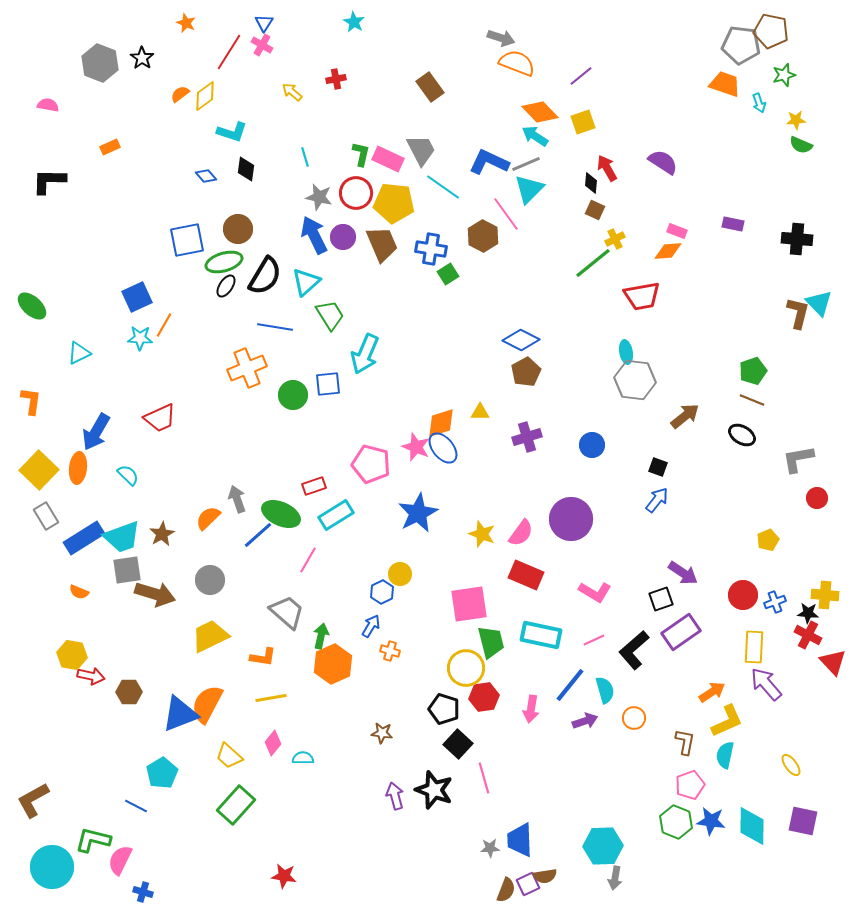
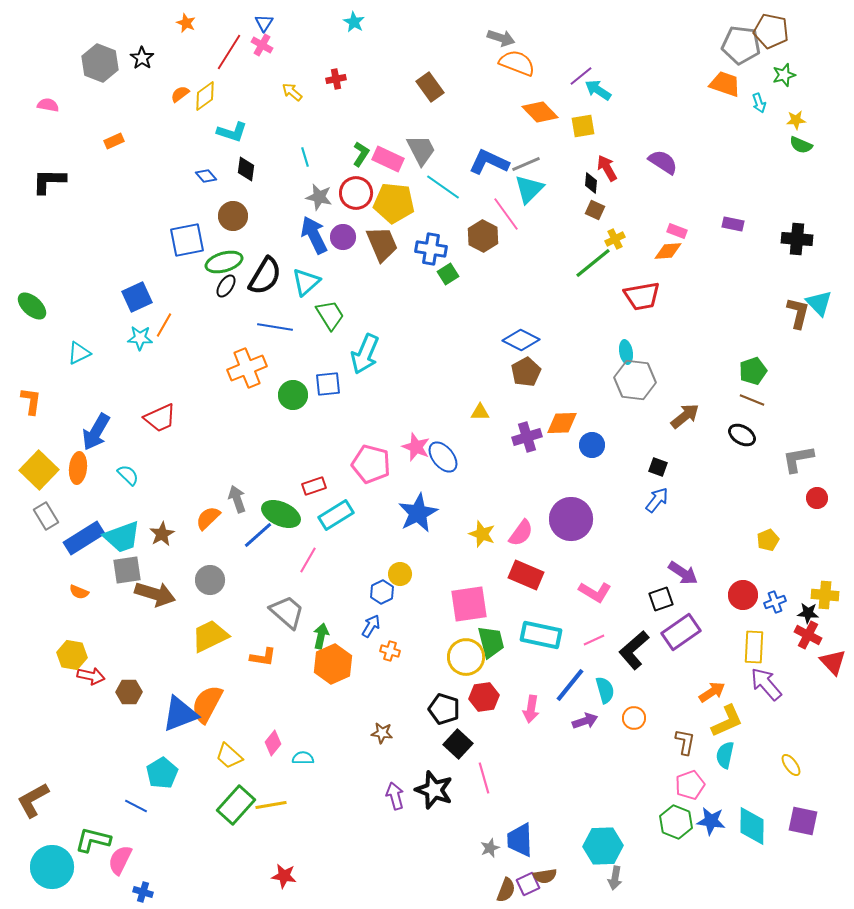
yellow square at (583, 122): moved 4 px down; rotated 10 degrees clockwise
cyan arrow at (535, 136): moved 63 px right, 46 px up
orange rectangle at (110, 147): moved 4 px right, 6 px up
green L-shape at (361, 154): rotated 20 degrees clockwise
brown circle at (238, 229): moved 5 px left, 13 px up
orange diamond at (441, 423): moved 121 px right; rotated 16 degrees clockwise
blue ellipse at (443, 448): moved 9 px down
yellow circle at (466, 668): moved 11 px up
yellow line at (271, 698): moved 107 px down
gray star at (490, 848): rotated 18 degrees counterclockwise
